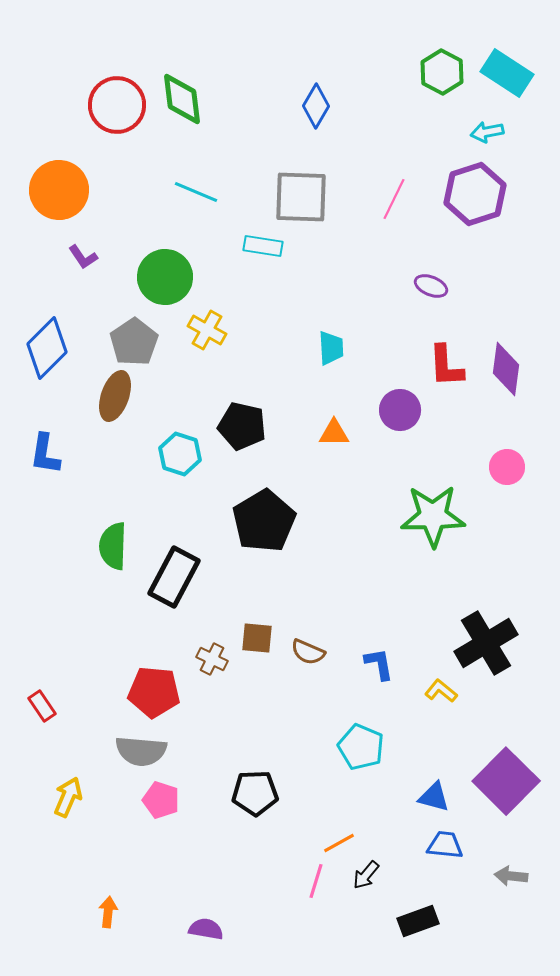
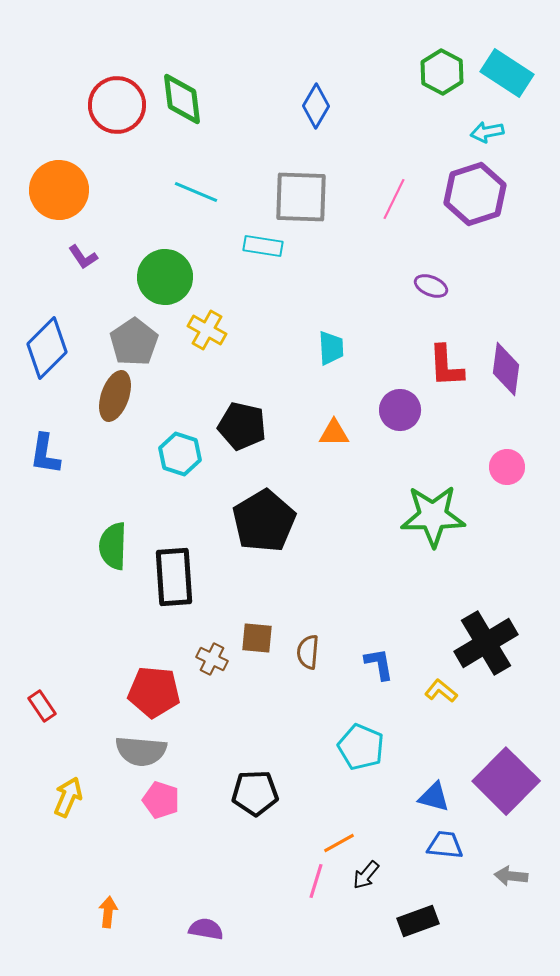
black rectangle at (174, 577): rotated 32 degrees counterclockwise
brown semicircle at (308, 652): rotated 72 degrees clockwise
